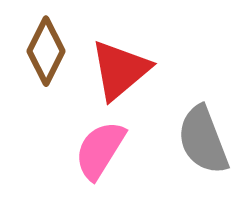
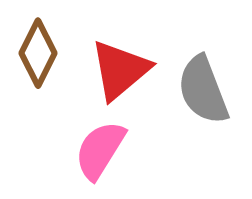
brown diamond: moved 8 px left, 2 px down
gray semicircle: moved 50 px up
